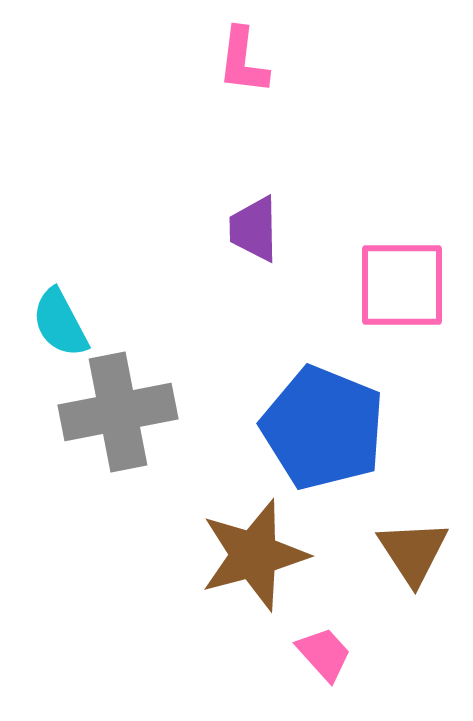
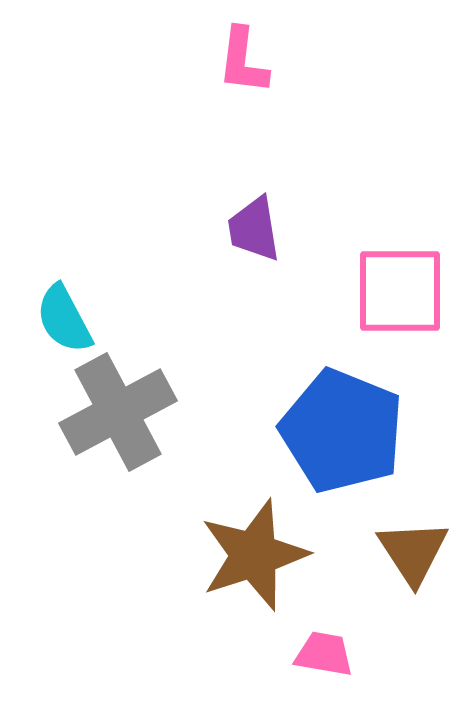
purple trapezoid: rotated 8 degrees counterclockwise
pink square: moved 2 px left, 6 px down
cyan semicircle: moved 4 px right, 4 px up
gray cross: rotated 17 degrees counterclockwise
blue pentagon: moved 19 px right, 3 px down
brown star: rotated 3 degrees counterclockwise
pink trapezoid: rotated 38 degrees counterclockwise
